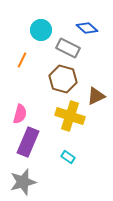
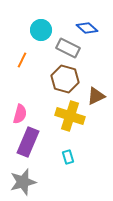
brown hexagon: moved 2 px right
cyan rectangle: rotated 40 degrees clockwise
